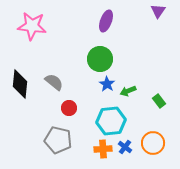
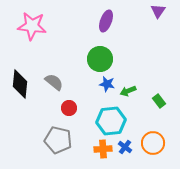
blue star: rotated 21 degrees counterclockwise
